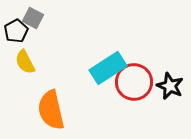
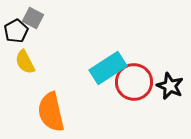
orange semicircle: moved 2 px down
